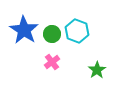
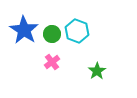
green star: moved 1 px down
